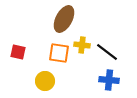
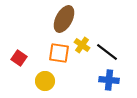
yellow cross: rotated 28 degrees clockwise
red square: moved 1 px right, 6 px down; rotated 21 degrees clockwise
